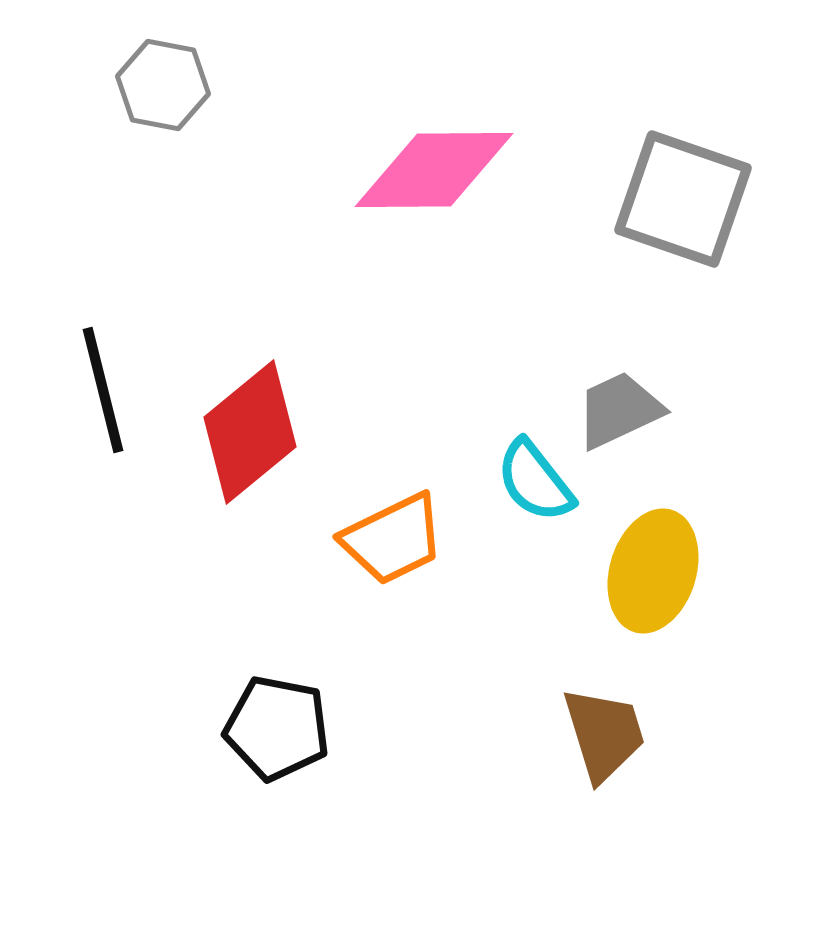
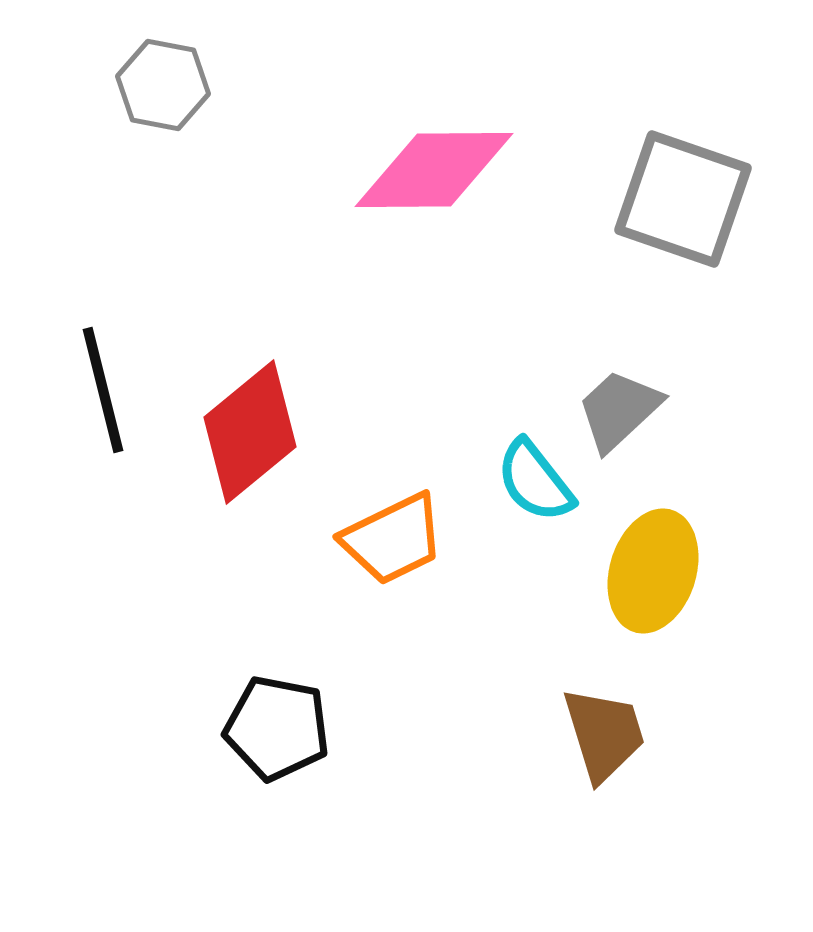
gray trapezoid: rotated 18 degrees counterclockwise
